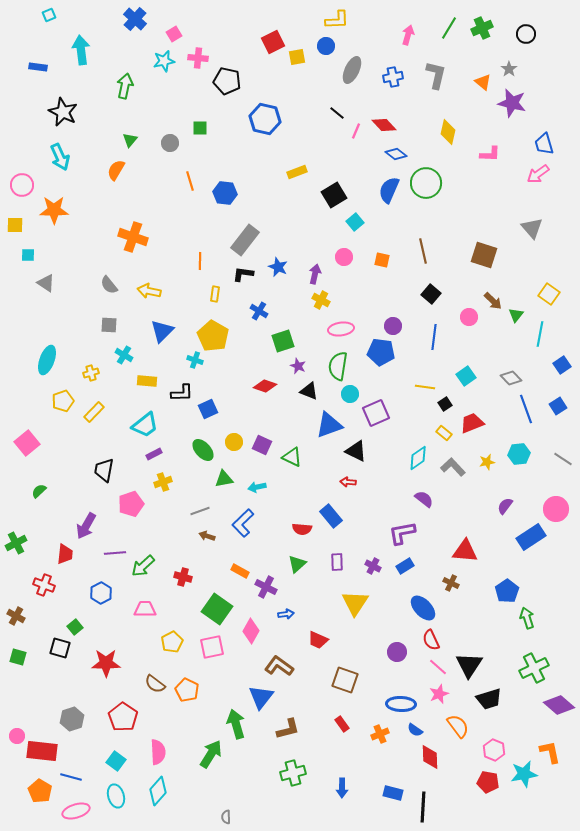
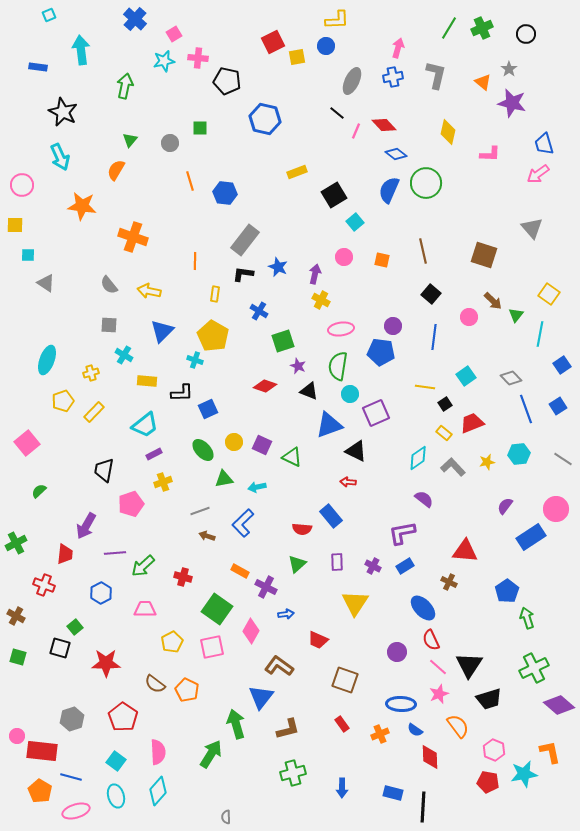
pink arrow at (408, 35): moved 10 px left, 13 px down
gray ellipse at (352, 70): moved 11 px down
orange star at (54, 210): moved 28 px right, 4 px up; rotated 8 degrees clockwise
orange line at (200, 261): moved 5 px left
brown cross at (451, 583): moved 2 px left, 1 px up
